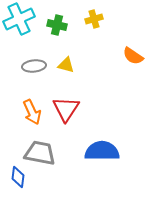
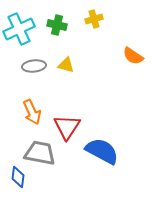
cyan cross: moved 10 px down
red triangle: moved 1 px right, 18 px down
blue semicircle: rotated 28 degrees clockwise
